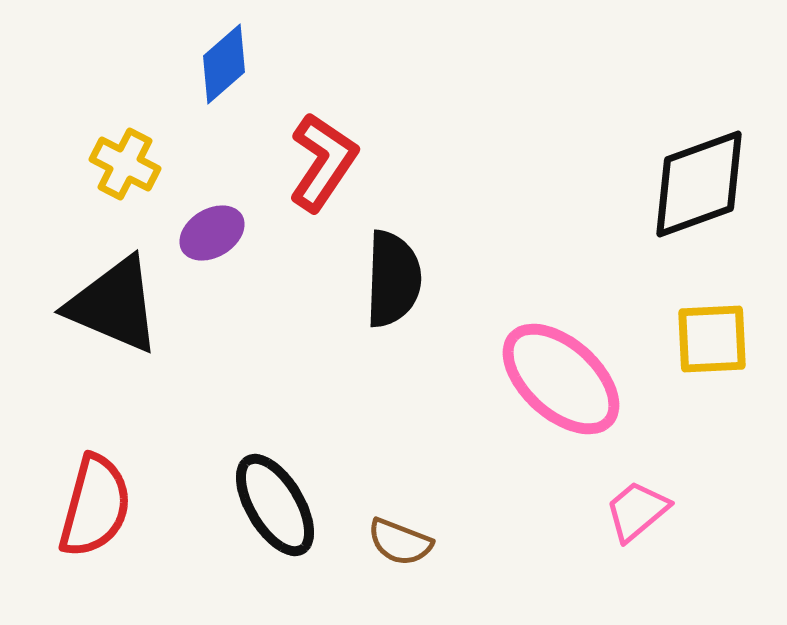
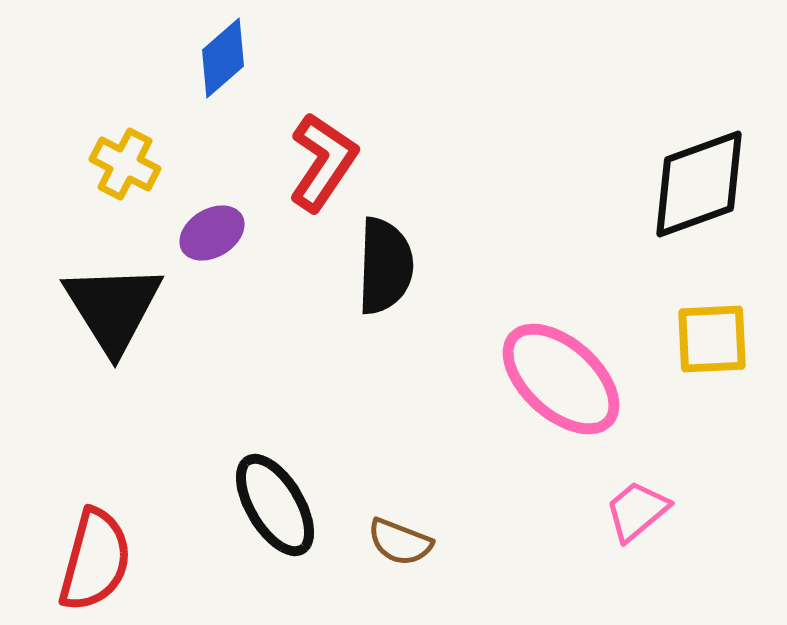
blue diamond: moved 1 px left, 6 px up
black semicircle: moved 8 px left, 13 px up
black triangle: moved 1 px left, 3 px down; rotated 35 degrees clockwise
red semicircle: moved 54 px down
